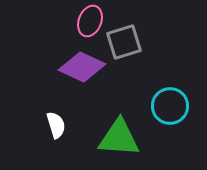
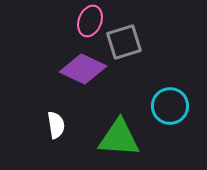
purple diamond: moved 1 px right, 2 px down
white semicircle: rotated 8 degrees clockwise
